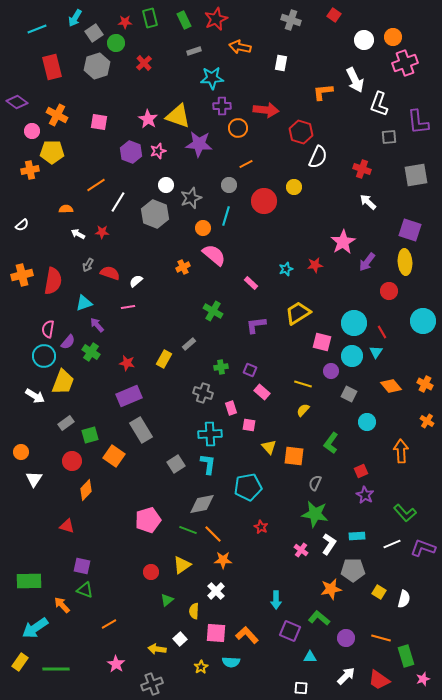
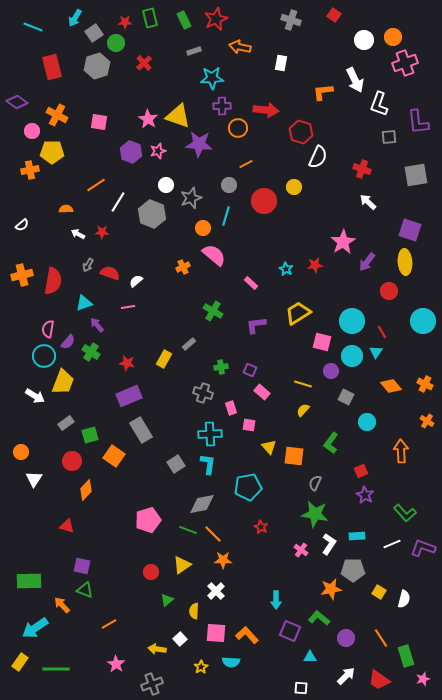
cyan line at (37, 29): moved 4 px left, 2 px up; rotated 42 degrees clockwise
gray hexagon at (155, 214): moved 3 px left
cyan star at (286, 269): rotated 24 degrees counterclockwise
cyan circle at (354, 323): moved 2 px left, 2 px up
gray square at (349, 394): moved 3 px left, 3 px down
orange line at (381, 638): rotated 42 degrees clockwise
